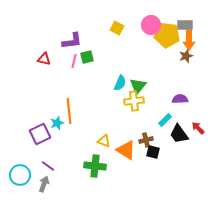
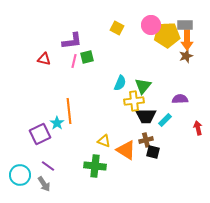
yellow pentagon: rotated 10 degrees counterclockwise
orange arrow: moved 2 px left
green triangle: moved 5 px right
cyan star: rotated 16 degrees counterclockwise
red arrow: rotated 32 degrees clockwise
black trapezoid: moved 33 px left, 18 px up; rotated 55 degrees counterclockwise
gray arrow: rotated 126 degrees clockwise
